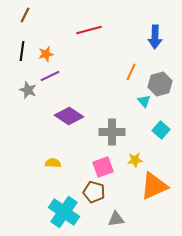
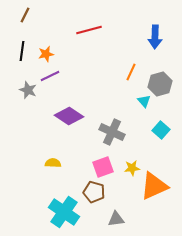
gray cross: rotated 25 degrees clockwise
yellow star: moved 3 px left, 8 px down
